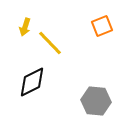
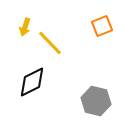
gray hexagon: rotated 8 degrees clockwise
